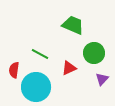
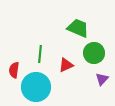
green trapezoid: moved 5 px right, 3 px down
green line: rotated 66 degrees clockwise
red triangle: moved 3 px left, 3 px up
